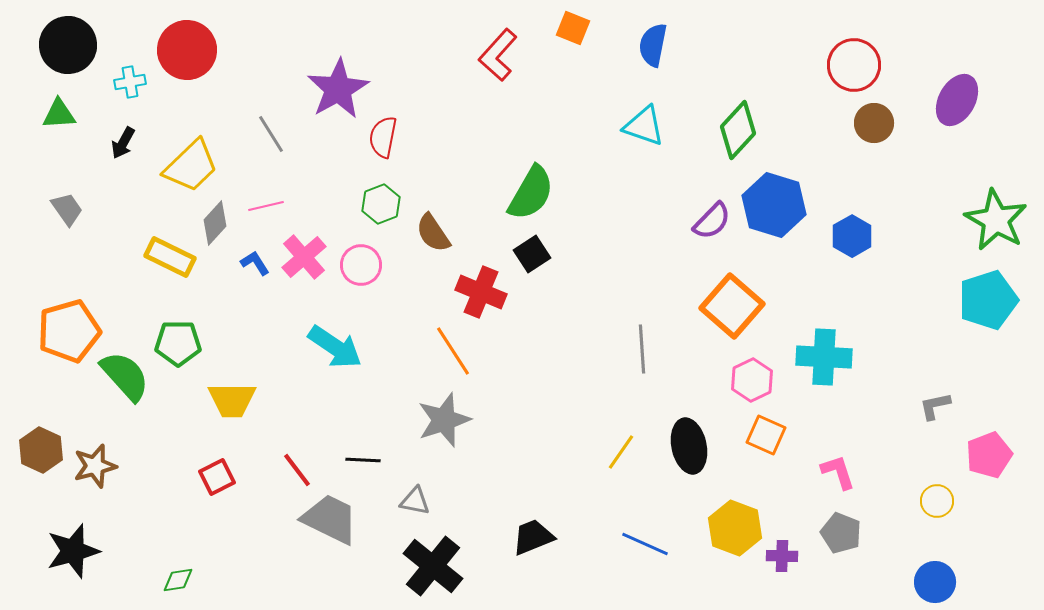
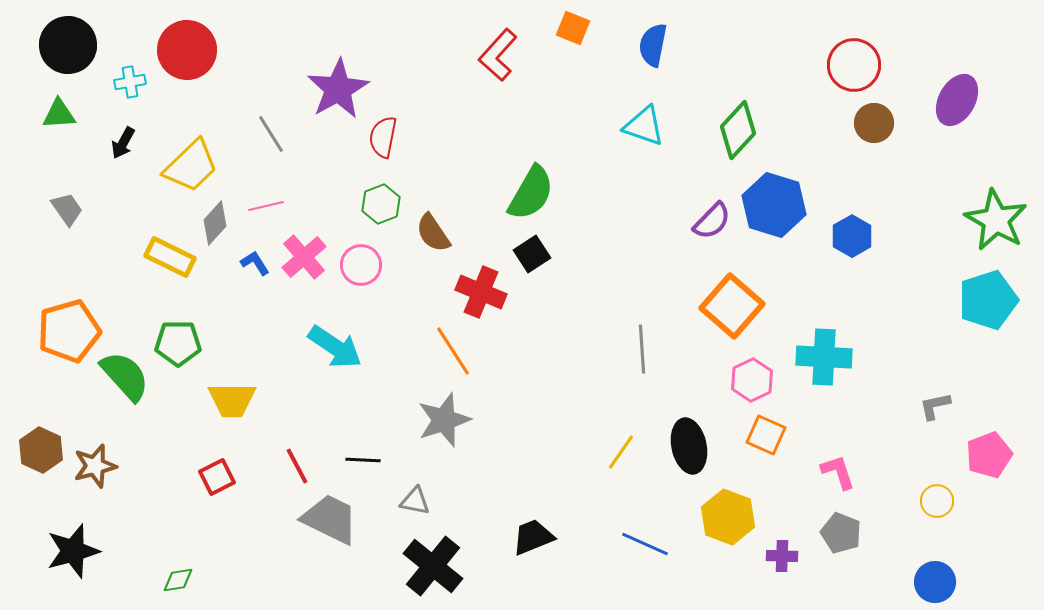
red line at (297, 470): moved 4 px up; rotated 9 degrees clockwise
yellow hexagon at (735, 528): moved 7 px left, 11 px up
